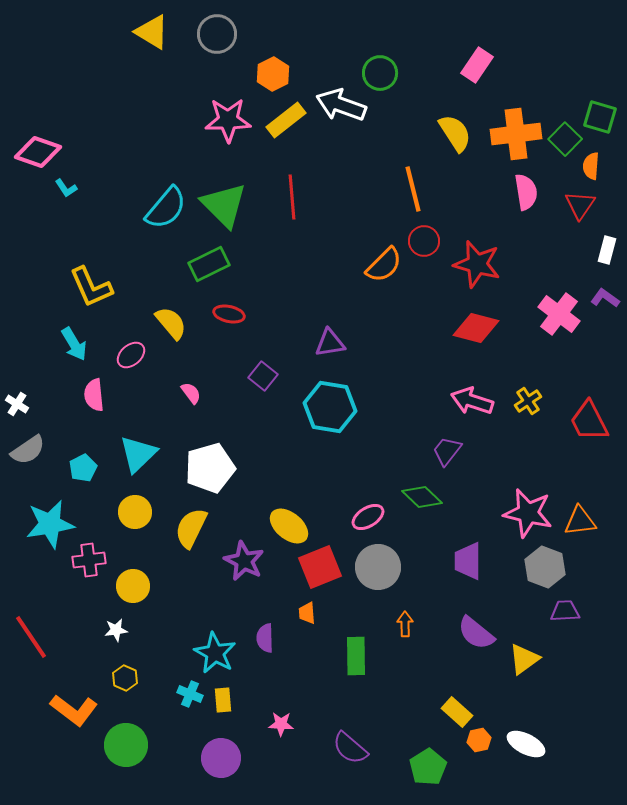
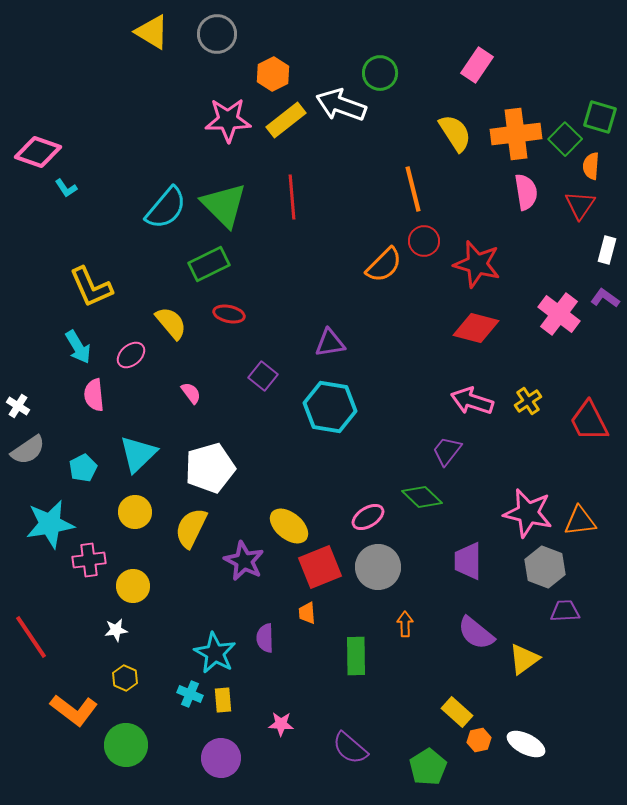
cyan arrow at (74, 344): moved 4 px right, 3 px down
white cross at (17, 404): moved 1 px right, 2 px down
